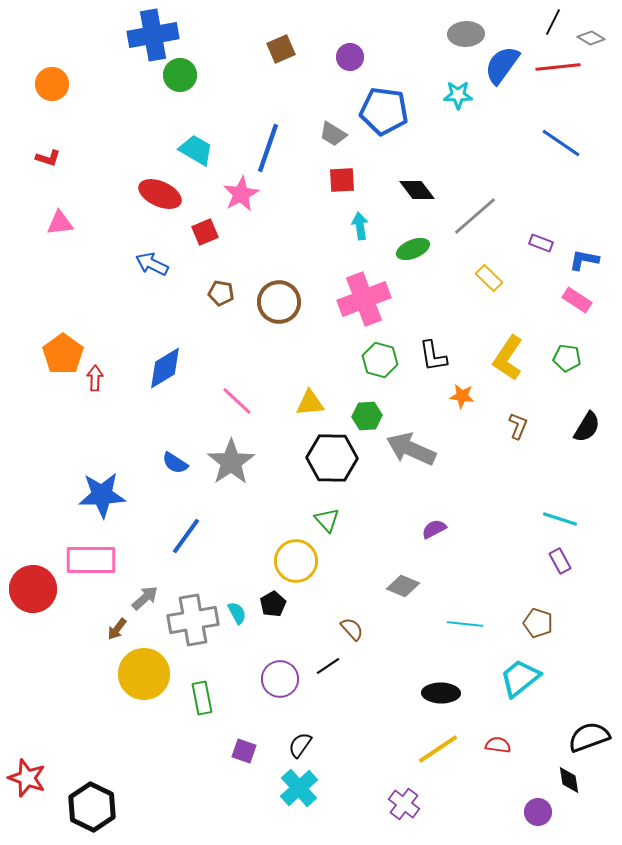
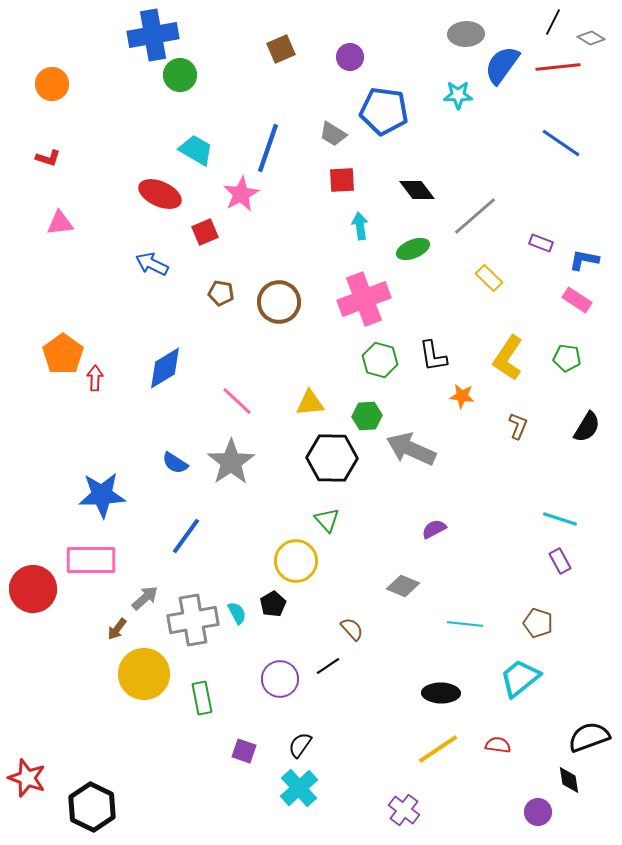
purple cross at (404, 804): moved 6 px down
